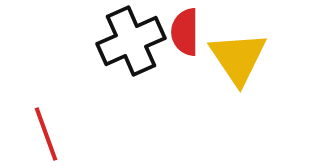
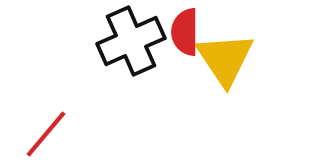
yellow triangle: moved 13 px left, 1 px down
red line: rotated 60 degrees clockwise
